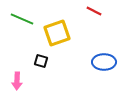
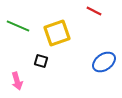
green line: moved 4 px left, 7 px down
blue ellipse: rotated 35 degrees counterclockwise
pink arrow: rotated 18 degrees counterclockwise
